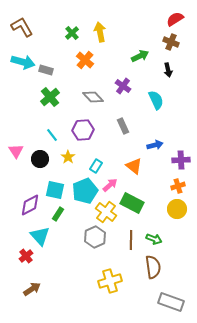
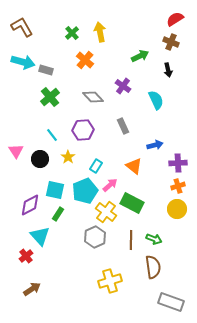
purple cross at (181, 160): moved 3 px left, 3 px down
